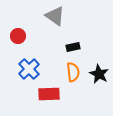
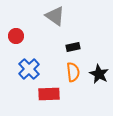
red circle: moved 2 px left
